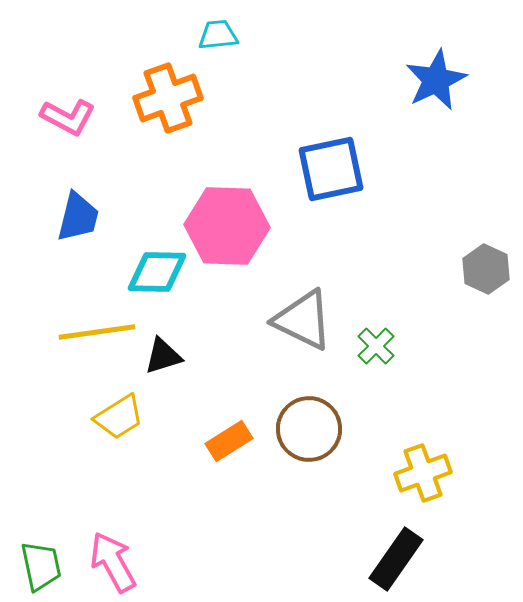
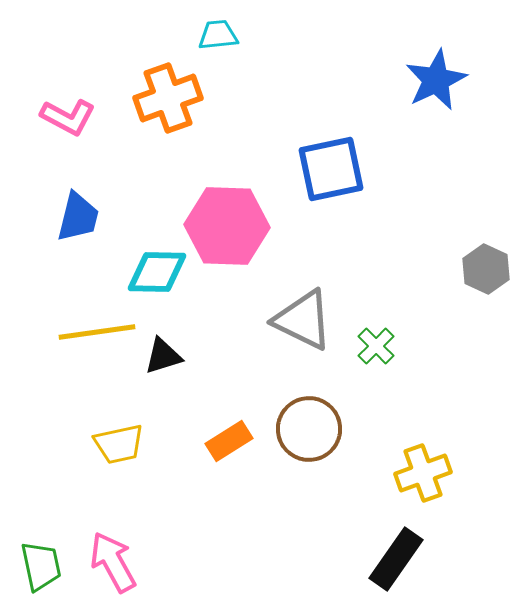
yellow trapezoid: moved 27 px down; rotated 20 degrees clockwise
